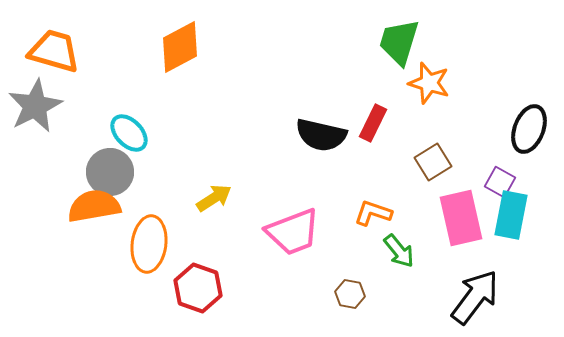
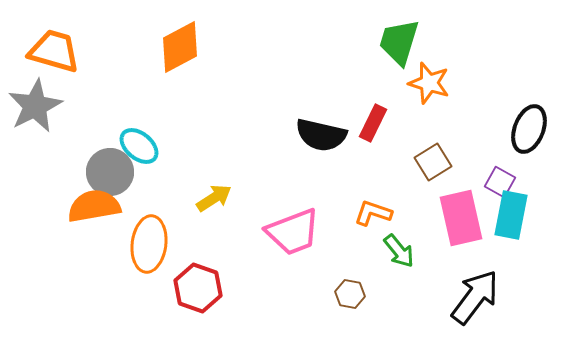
cyan ellipse: moved 10 px right, 13 px down; rotated 6 degrees counterclockwise
